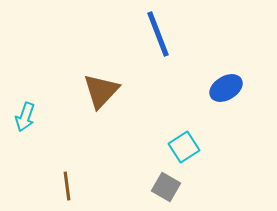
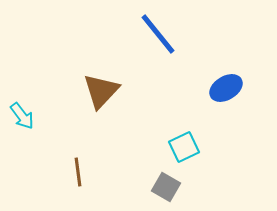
blue line: rotated 18 degrees counterclockwise
cyan arrow: moved 3 px left, 1 px up; rotated 56 degrees counterclockwise
cyan square: rotated 8 degrees clockwise
brown line: moved 11 px right, 14 px up
